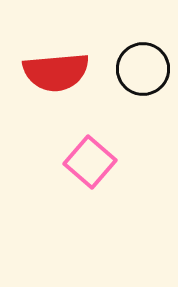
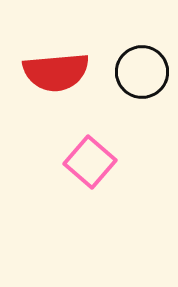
black circle: moved 1 px left, 3 px down
